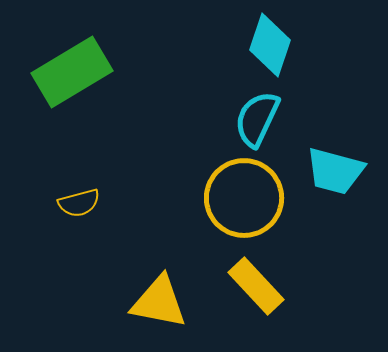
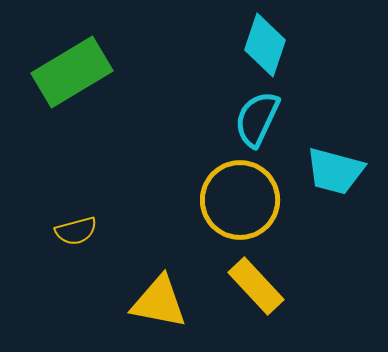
cyan diamond: moved 5 px left
yellow circle: moved 4 px left, 2 px down
yellow semicircle: moved 3 px left, 28 px down
